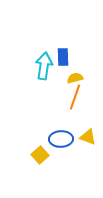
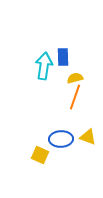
yellow square: rotated 24 degrees counterclockwise
